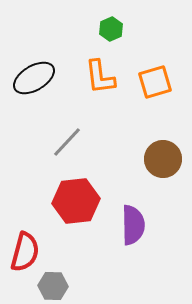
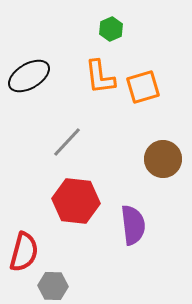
black ellipse: moved 5 px left, 2 px up
orange square: moved 12 px left, 5 px down
red hexagon: rotated 12 degrees clockwise
purple semicircle: rotated 6 degrees counterclockwise
red semicircle: moved 1 px left
